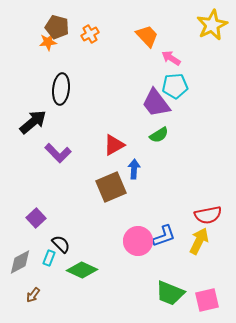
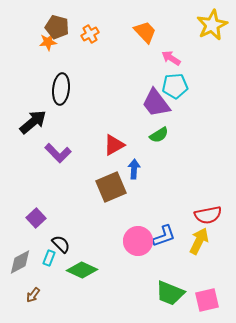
orange trapezoid: moved 2 px left, 4 px up
